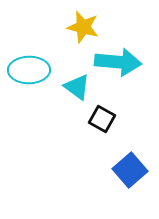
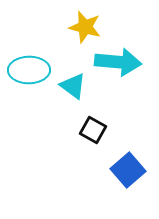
yellow star: moved 2 px right
cyan triangle: moved 4 px left, 1 px up
black square: moved 9 px left, 11 px down
blue square: moved 2 px left
